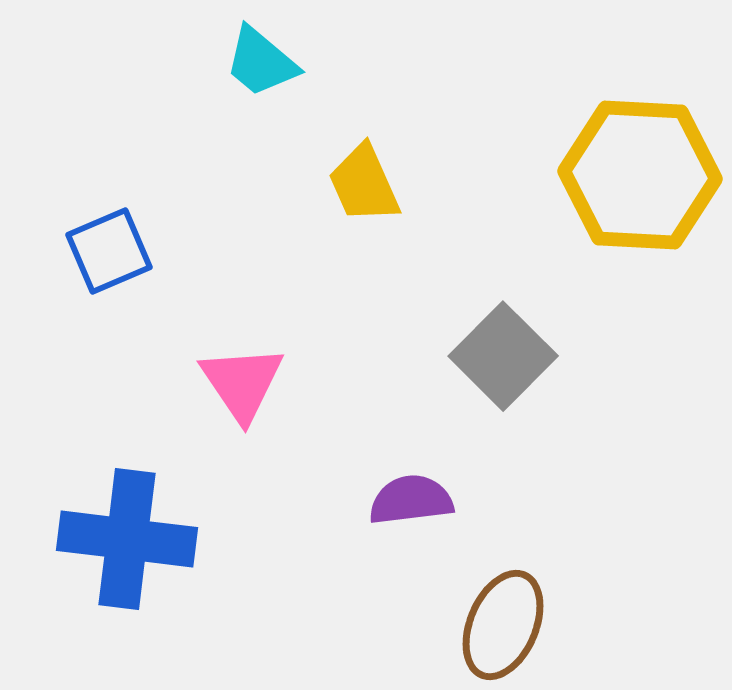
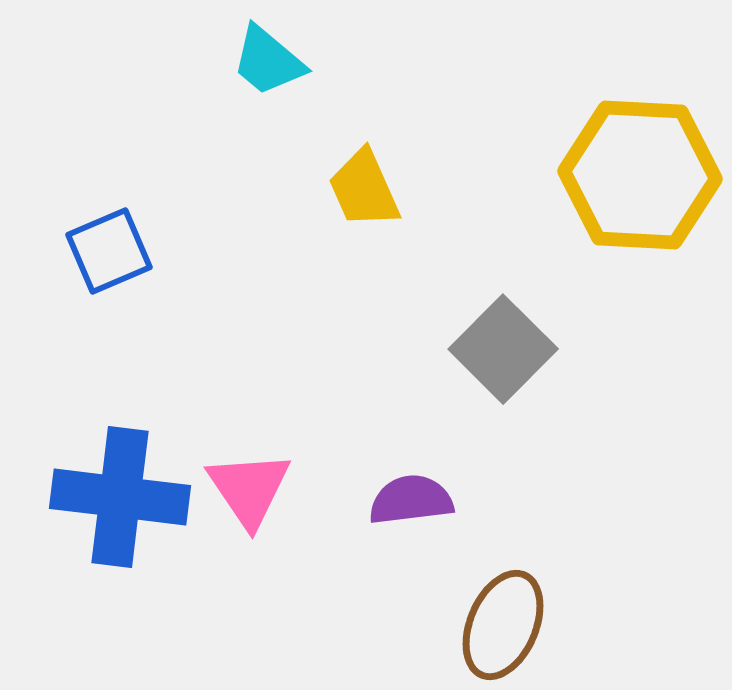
cyan trapezoid: moved 7 px right, 1 px up
yellow trapezoid: moved 5 px down
gray square: moved 7 px up
pink triangle: moved 7 px right, 106 px down
blue cross: moved 7 px left, 42 px up
